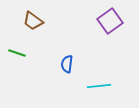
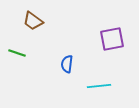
purple square: moved 2 px right, 18 px down; rotated 25 degrees clockwise
